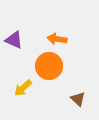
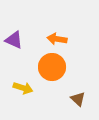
orange circle: moved 3 px right, 1 px down
yellow arrow: rotated 120 degrees counterclockwise
